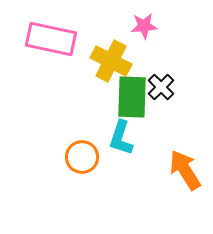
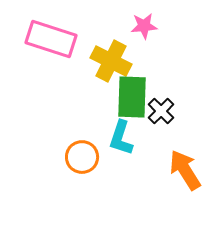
pink rectangle: rotated 6 degrees clockwise
black cross: moved 24 px down
